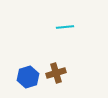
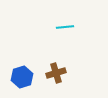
blue hexagon: moved 6 px left
